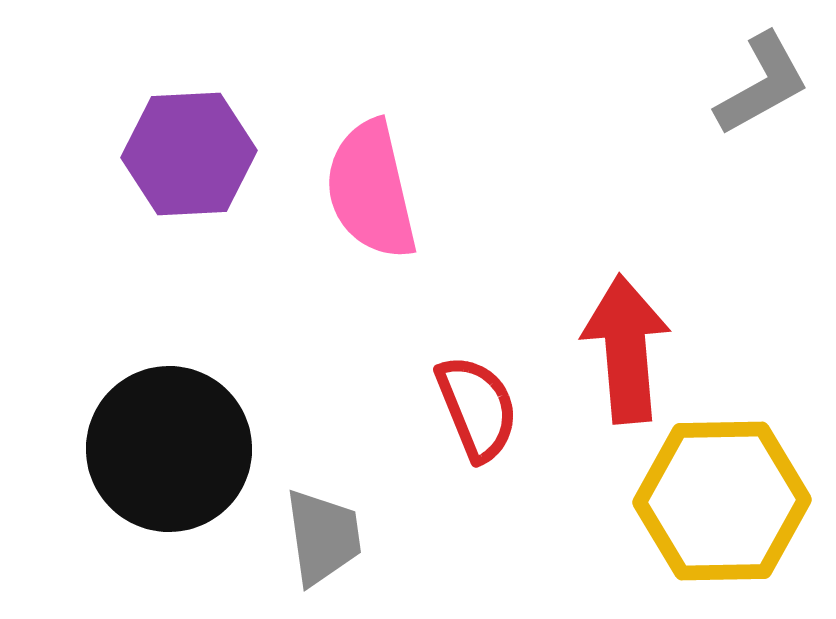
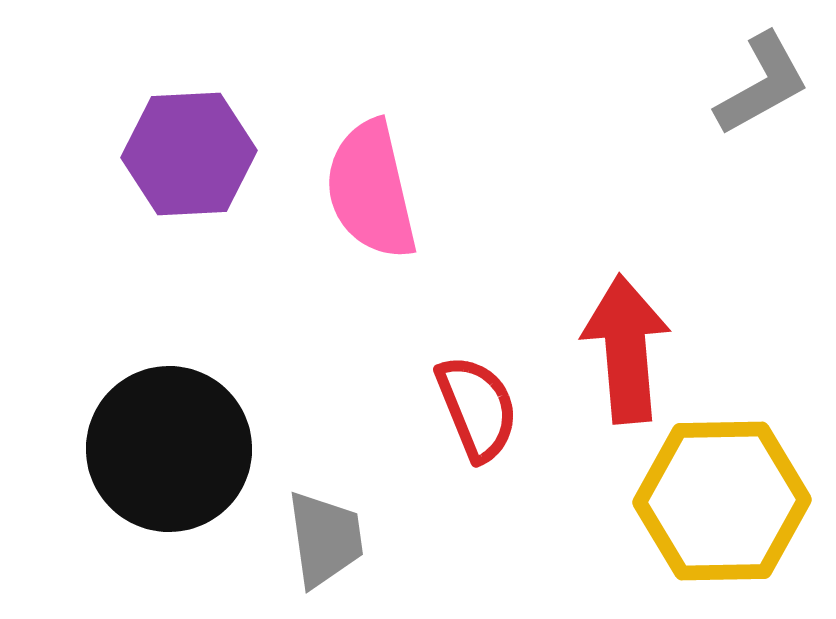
gray trapezoid: moved 2 px right, 2 px down
